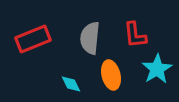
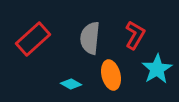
red L-shape: rotated 144 degrees counterclockwise
red rectangle: rotated 20 degrees counterclockwise
cyan diamond: rotated 35 degrees counterclockwise
